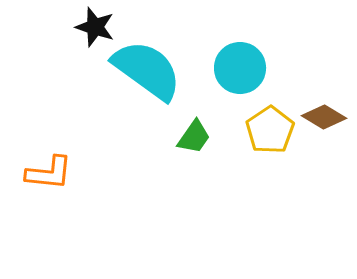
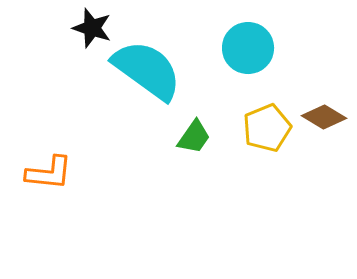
black star: moved 3 px left, 1 px down
cyan circle: moved 8 px right, 20 px up
yellow pentagon: moved 3 px left, 2 px up; rotated 12 degrees clockwise
